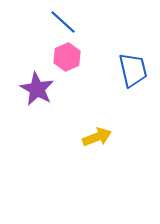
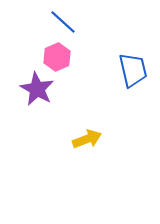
pink hexagon: moved 10 px left
yellow arrow: moved 10 px left, 2 px down
